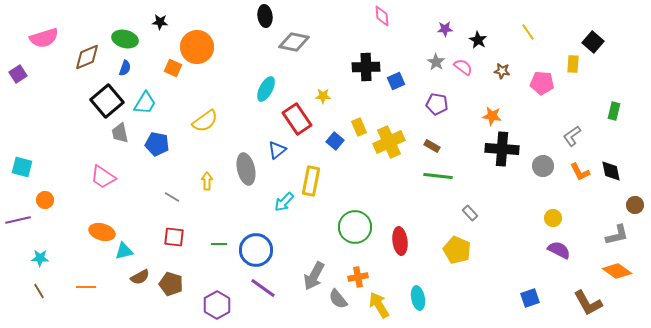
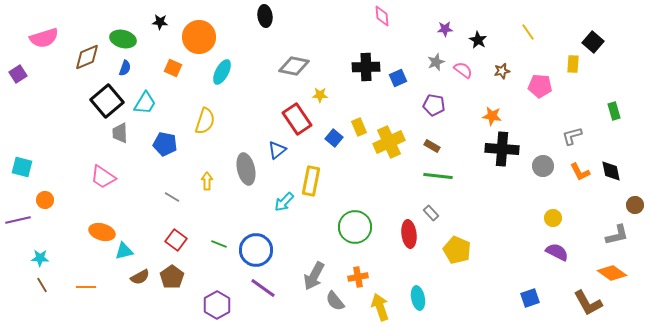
green ellipse at (125, 39): moved 2 px left
gray diamond at (294, 42): moved 24 px down
orange circle at (197, 47): moved 2 px right, 10 px up
gray star at (436, 62): rotated 18 degrees clockwise
pink semicircle at (463, 67): moved 3 px down
brown star at (502, 71): rotated 21 degrees counterclockwise
blue square at (396, 81): moved 2 px right, 3 px up
pink pentagon at (542, 83): moved 2 px left, 3 px down
cyan ellipse at (266, 89): moved 44 px left, 17 px up
yellow star at (323, 96): moved 3 px left, 1 px up
purple pentagon at (437, 104): moved 3 px left, 1 px down
green rectangle at (614, 111): rotated 30 degrees counterclockwise
yellow semicircle at (205, 121): rotated 36 degrees counterclockwise
gray trapezoid at (120, 133): rotated 10 degrees clockwise
gray L-shape at (572, 136): rotated 20 degrees clockwise
blue square at (335, 141): moved 1 px left, 3 px up
blue pentagon at (157, 144): moved 8 px right
gray rectangle at (470, 213): moved 39 px left
red square at (174, 237): moved 2 px right, 3 px down; rotated 30 degrees clockwise
red ellipse at (400, 241): moved 9 px right, 7 px up
green line at (219, 244): rotated 21 degrees clockwise
purple semicircle at (559, 250): moved 2 px left, 2 px down
orange diamond at (617, 271): moved 5 px left, 2 px down
brown pentagon at (171, 284): moved 1 px right, 7 px up; rotated 20 degrees clockwise
brown line at (39, 291): moved 3 px right, 6 px up
gray semicircle at (338, 299): moved 3 px left, 2 px down
yellow arrow at (379, 305): moved 1 px right, 2 px down; rotated 12 degrees clockwise
